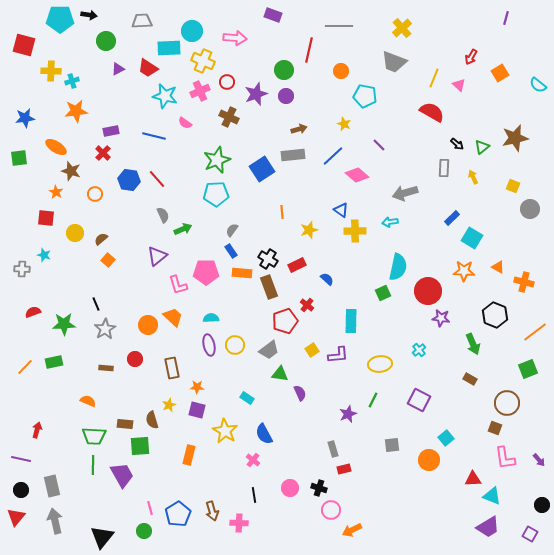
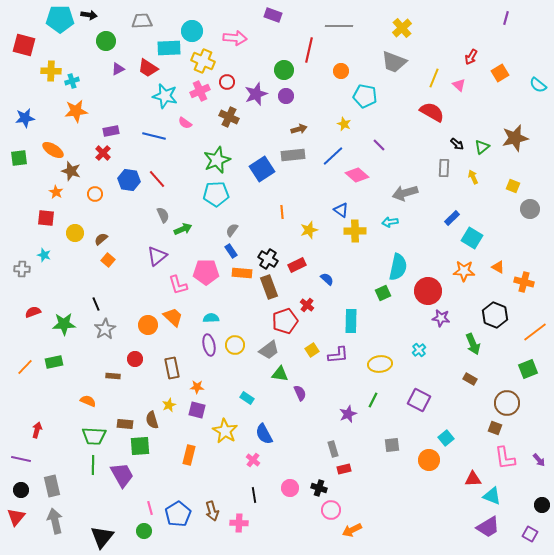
orange ellipse at (56, 147): moved 3 px left, 3 px down
brown rectangle at (106, 368): moved 7 px right, 8 px down
